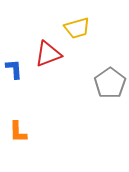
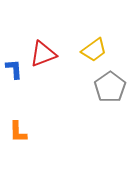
yellow trapezoid: moved 17 px right, 22 px down; rotated 20 degrees counterclockwise
red triangle: moved 5 px left
gray pentagon: moved 4 px down
